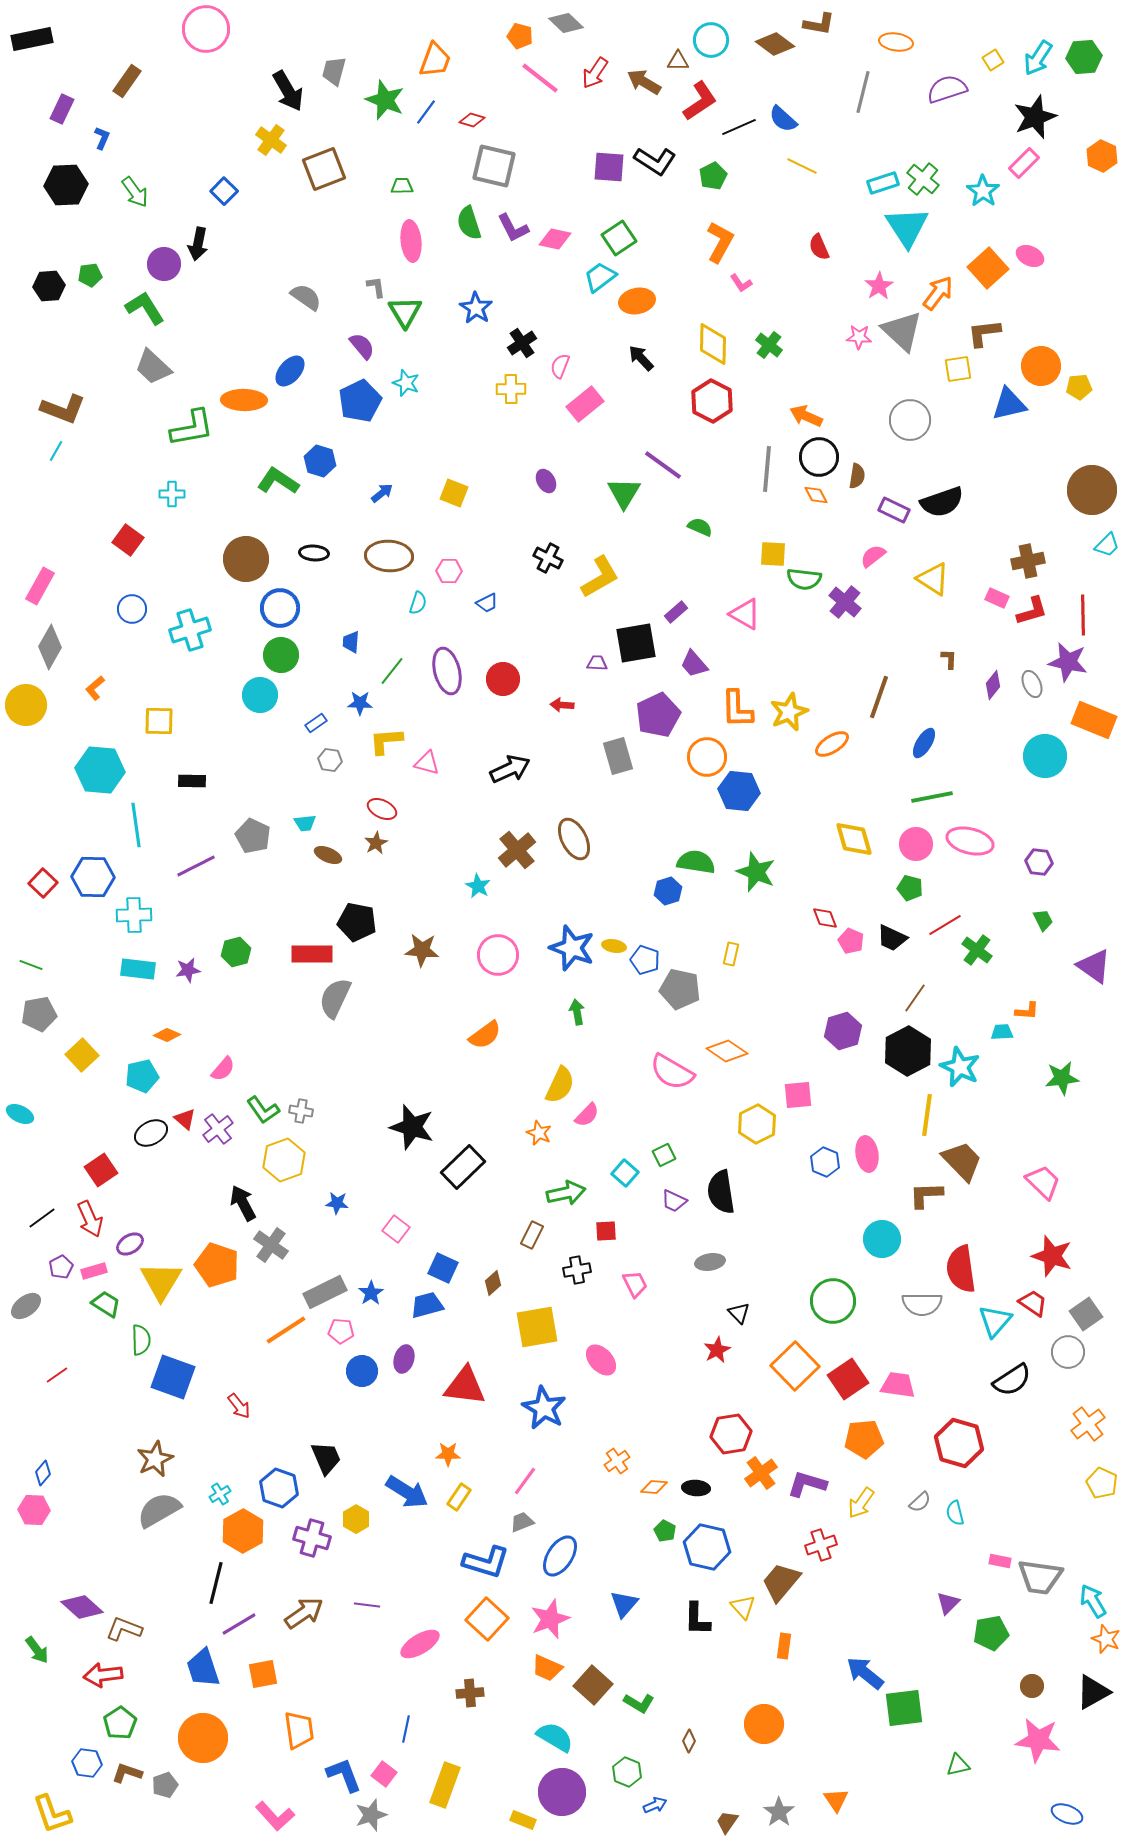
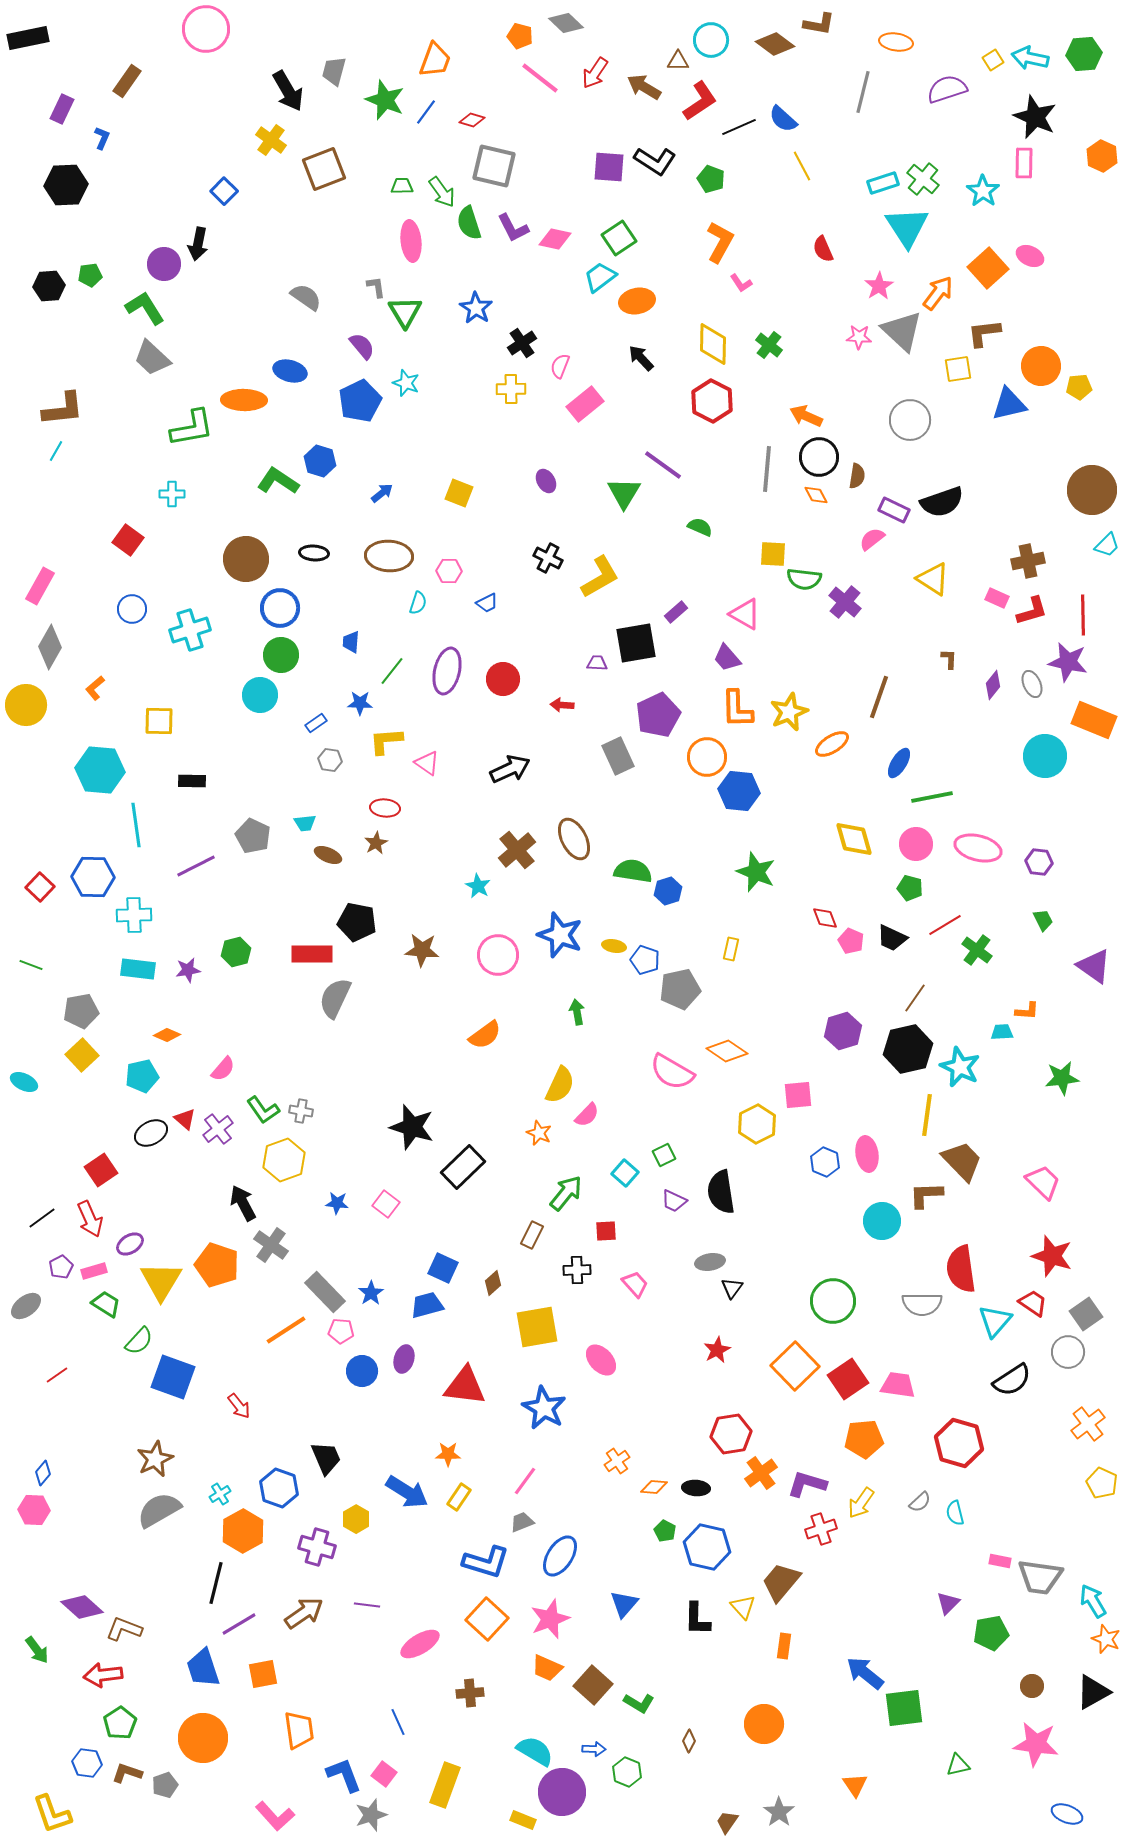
black rectangle at (32, 39): moved 4 px left, 1 px up
green hexagon at (1084, 57): moved 3 px up
cyan arrow at (1038, 58): moved 8 px left; rotated 69 degrees clockwise
brown arrow at (644, 82): moved 5 px down
black star at (1035, 117): rotated 27 degrees counterclockwise
pink rectangle at (1024, 163): rotated 44 degrees counterclockwise
yellow line at (802, 166): rotated 36 degrees clockwise
green pentagon at (713, 176): moved 2 px left, 3 px down; rotated 24 degrees counterclockwise
green arrow at (135, 192): moved 307 px right
red semicircle at (819, 247): moved 4 px right, 2 px down
gray trapezoid at (153, 367): moved 1 px left, 9 px up
blue ellipse at (290, 371): rotated 64 degrees clockwise
brown L-shape at (63, 409): rotated 27 degrees counterclockwise
yellow square at (454, 493): moved 5 px right
pink semicircle at (873, 556): moved 1 px left, 17 px up
purple trapezoid at (694, 664): moved 33 px right, 6 px up
purple ellipse at (447, 671): rotated 27 degrees clockwise
blue ellipse at (924, 743): moved 25 px left, 20 px down
gray rectangle at (618, 756): rotated 9 degrees counterclockwise
pink triangle at (427, 763): rotated 20 degrees clockwise
red ellipse at (382, 809): moved 3 px right, 1 px up; rotated 20 degrees counterclockwise
pink ellipse at (970, 841): moved 8 px right, 7 px down
green semicircle at (696, 862): moved 63 px left, 9 px down
red square at (43, 883): moved 3 px left, 4 px down
blue star at (572, 948): moved 12 px left, 13 px up
yellow rectangle at (731, 954): moved 5 px up
gray pentagon at (680, 989): rotated 24 degrees counterclockwise
gray pentagon at (39, 1014): moved 42 px right, 3 px up
black hexagon at (908, 1051): moved 2 px up; rotated 15 degrees clockwise
cyan ellipse at (20, 1114): moved 4 px right, 32 px up
green arrow at (566, 1193): rotated 39 degrees counterclockwise
pink square at (396, 1229): moved 10 px left, 25 px up
cyan circle at (882, 1239): moved 18 px up
black cross at (577, 1270): rotated 8 degrees clockwise
pink trapezoid at (635, 1284): rotated 16 degrees counterclockwise
gray rectangle at (325, 1292): rotated 72 degrees clockwise
black triangle at (739, 1313): moved 7 px left, 25 px up; rotated 20 degrees clockwise
green semicircle at (141, 1340): moved 2 px left, 1 px down; rotated 44 degrees clockwise
purple cross at (312, 1538): moved 5 px right, 9 px down
red cross at (821, 1545): moved 16 px up
blue line at (406, 1729): moved 8 px left, 7 px up; rotated 36 degrees counterclockwise
cyan semicircle at (555, 1737): moved 20 px left, 14 px down
pink star at (1038, 1740): moved 2 px left, 4 px down
orange triangle at (836, 1800): moved 19 px right, 15 px up
blue arrow at (655, 1805): moved 61 px left, 56 px up; rotated 25 degrees clockwise
